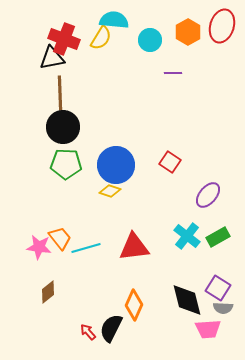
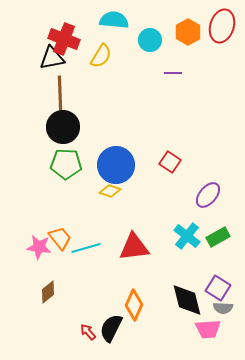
yellow semicircle: moved 18 px down
